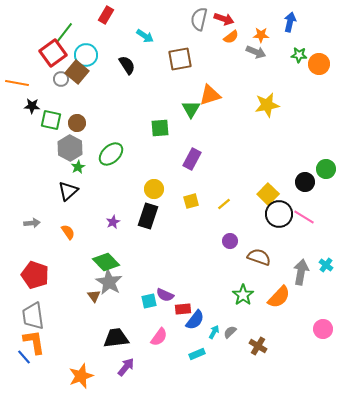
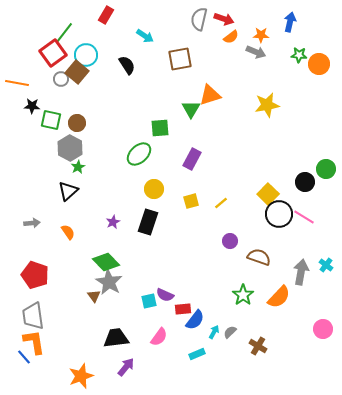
green ellipse at (111, 154): moved 28 px right
yellow line at (224, 204): moved 3 px left, 1 px up
black rectangle at (148, 216): moved 6 px down
